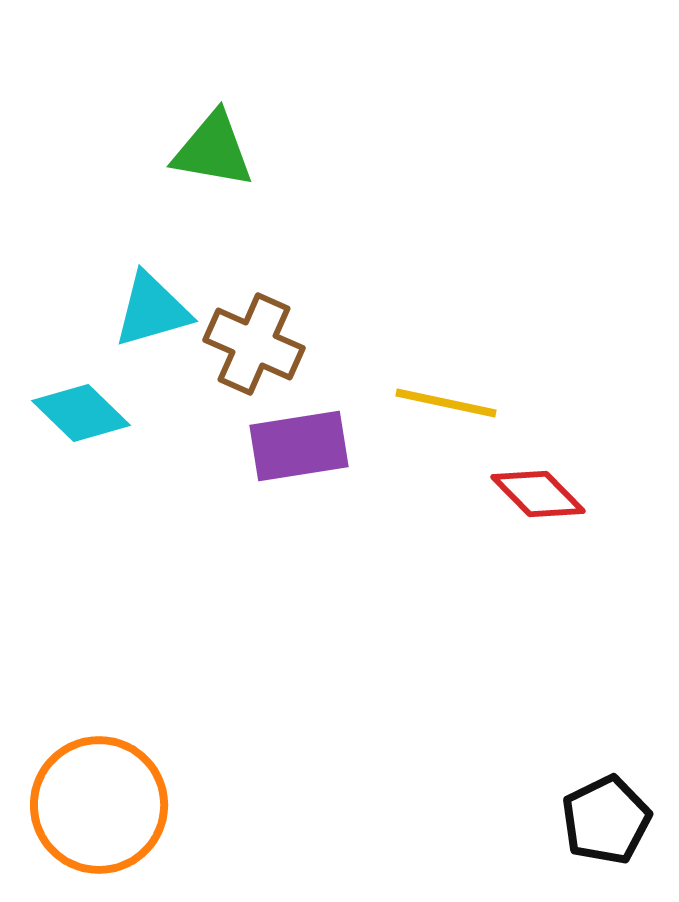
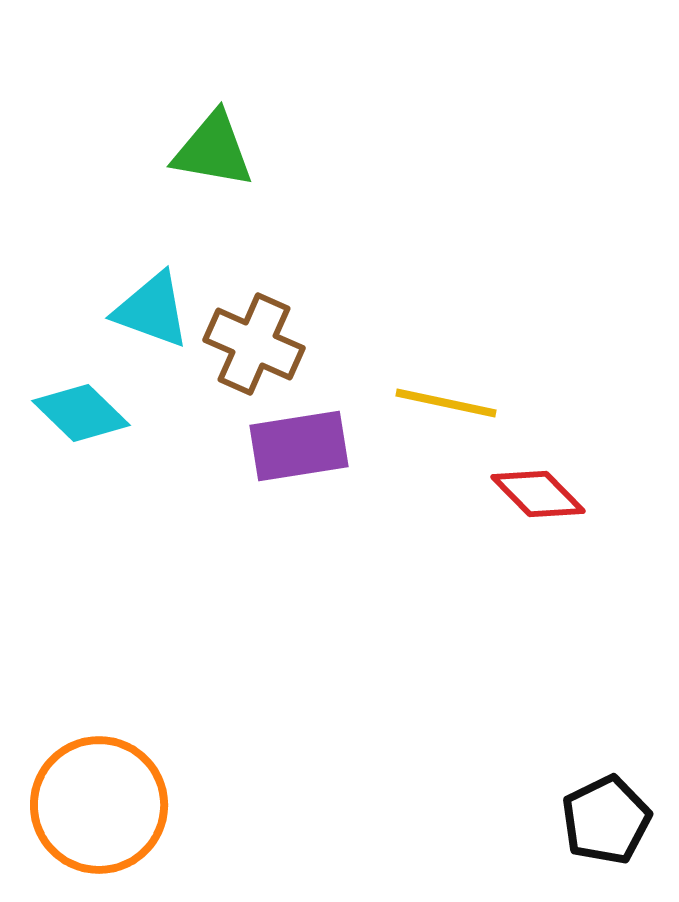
cyan triangle: rotated 36 degrees clockwise
